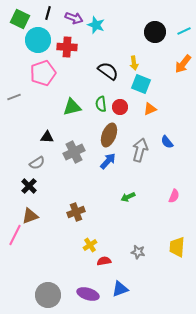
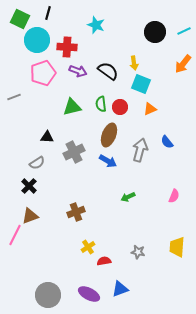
purple arrow: moved 4 px right, 53 px down
cyan circle: moved 1 px left
blue arrow: rotated 78 degrees clockwise
yellow cross: moved 2 px left, 2 px down
purple ellipse: moved 1 px right; rotated 10 degrees clockwise
